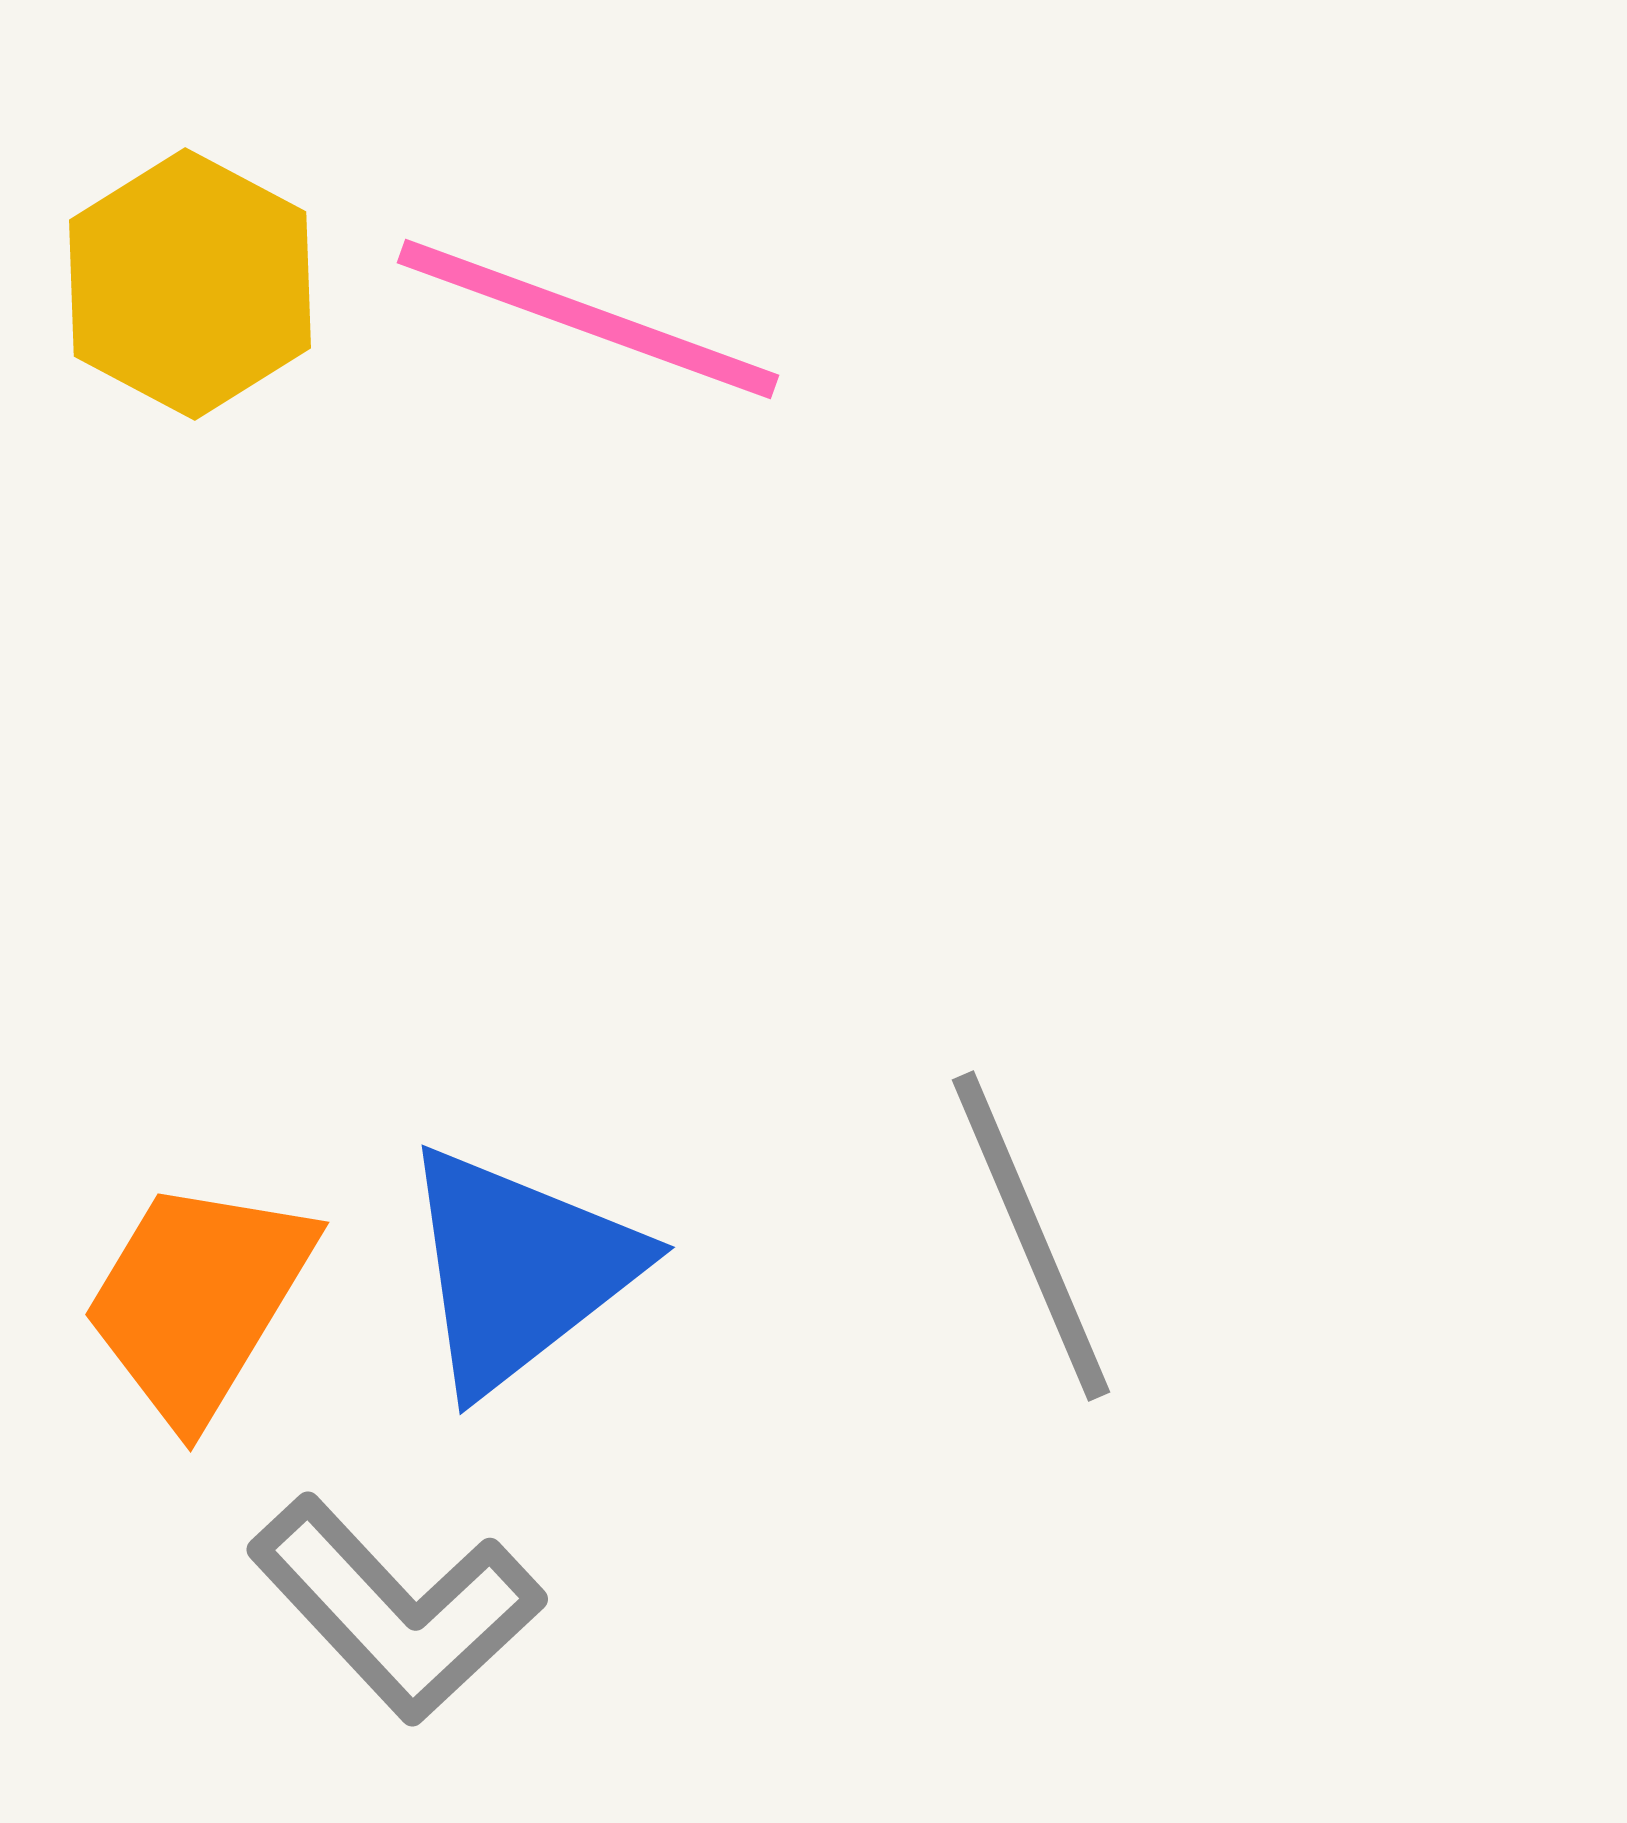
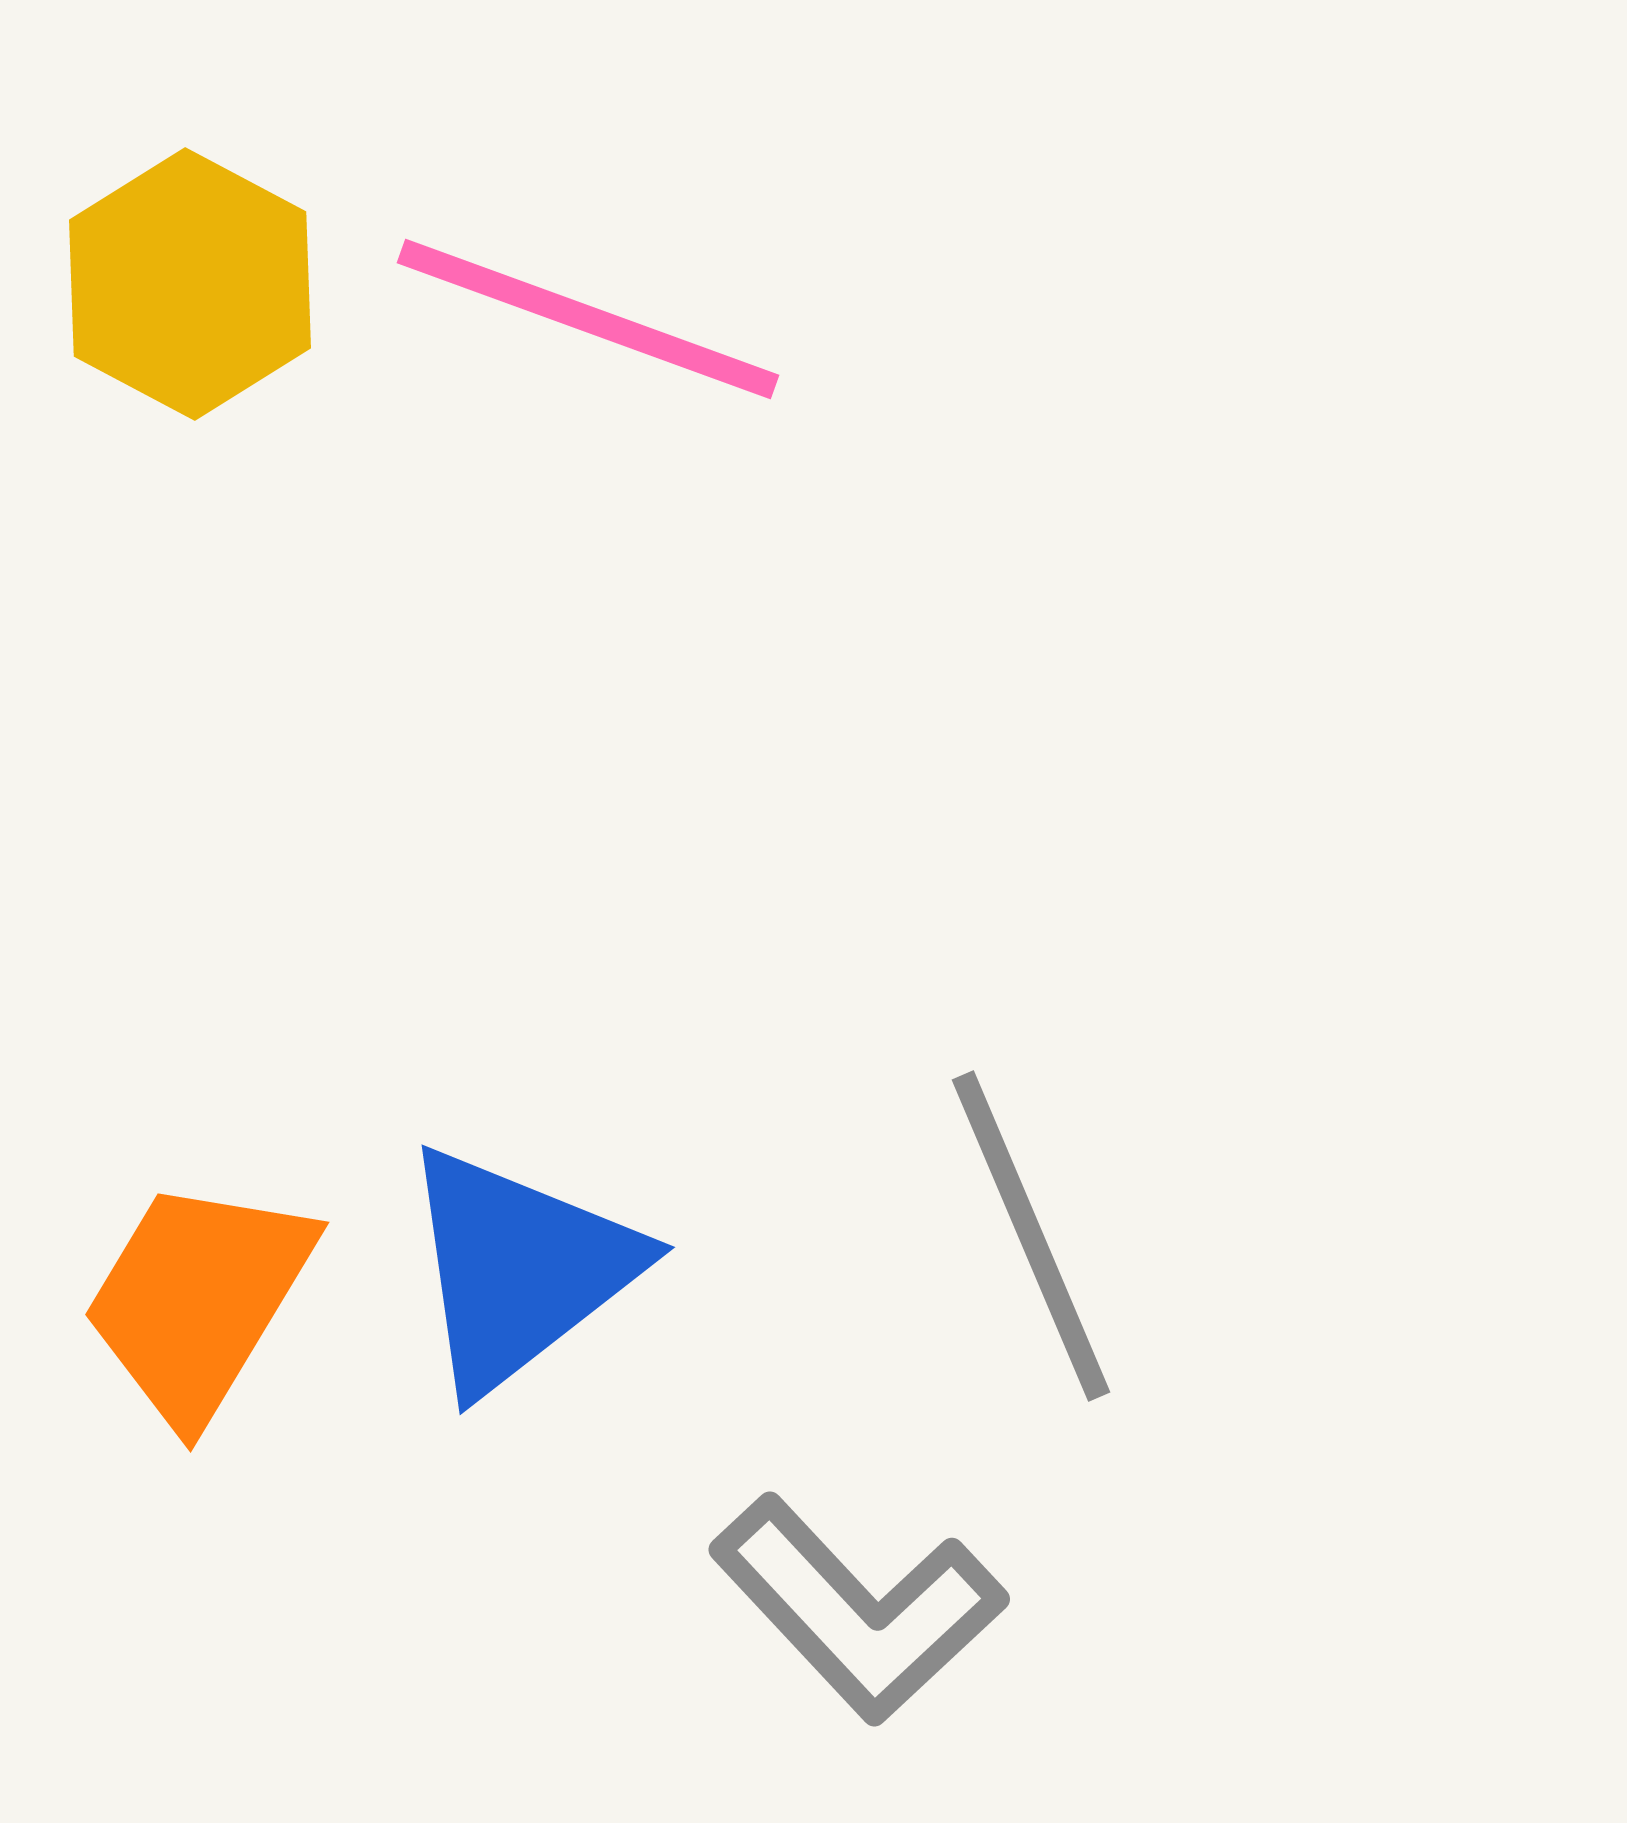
gray L-shape: moved 462 px right
